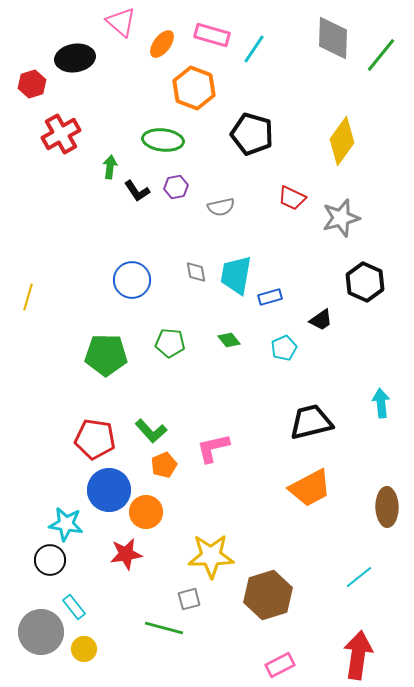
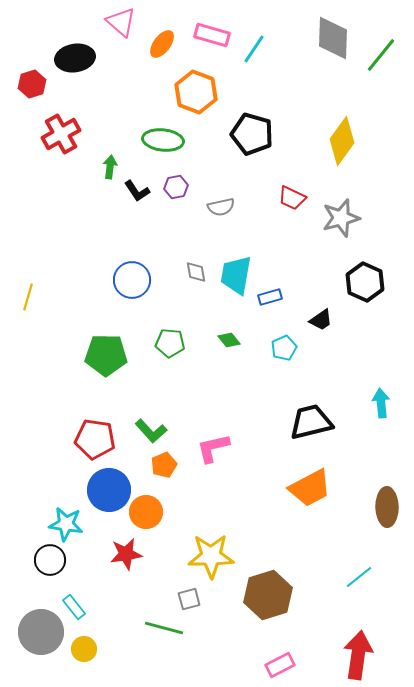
orange hexagon at (194, 88): moved 2 px right, 4 px down
